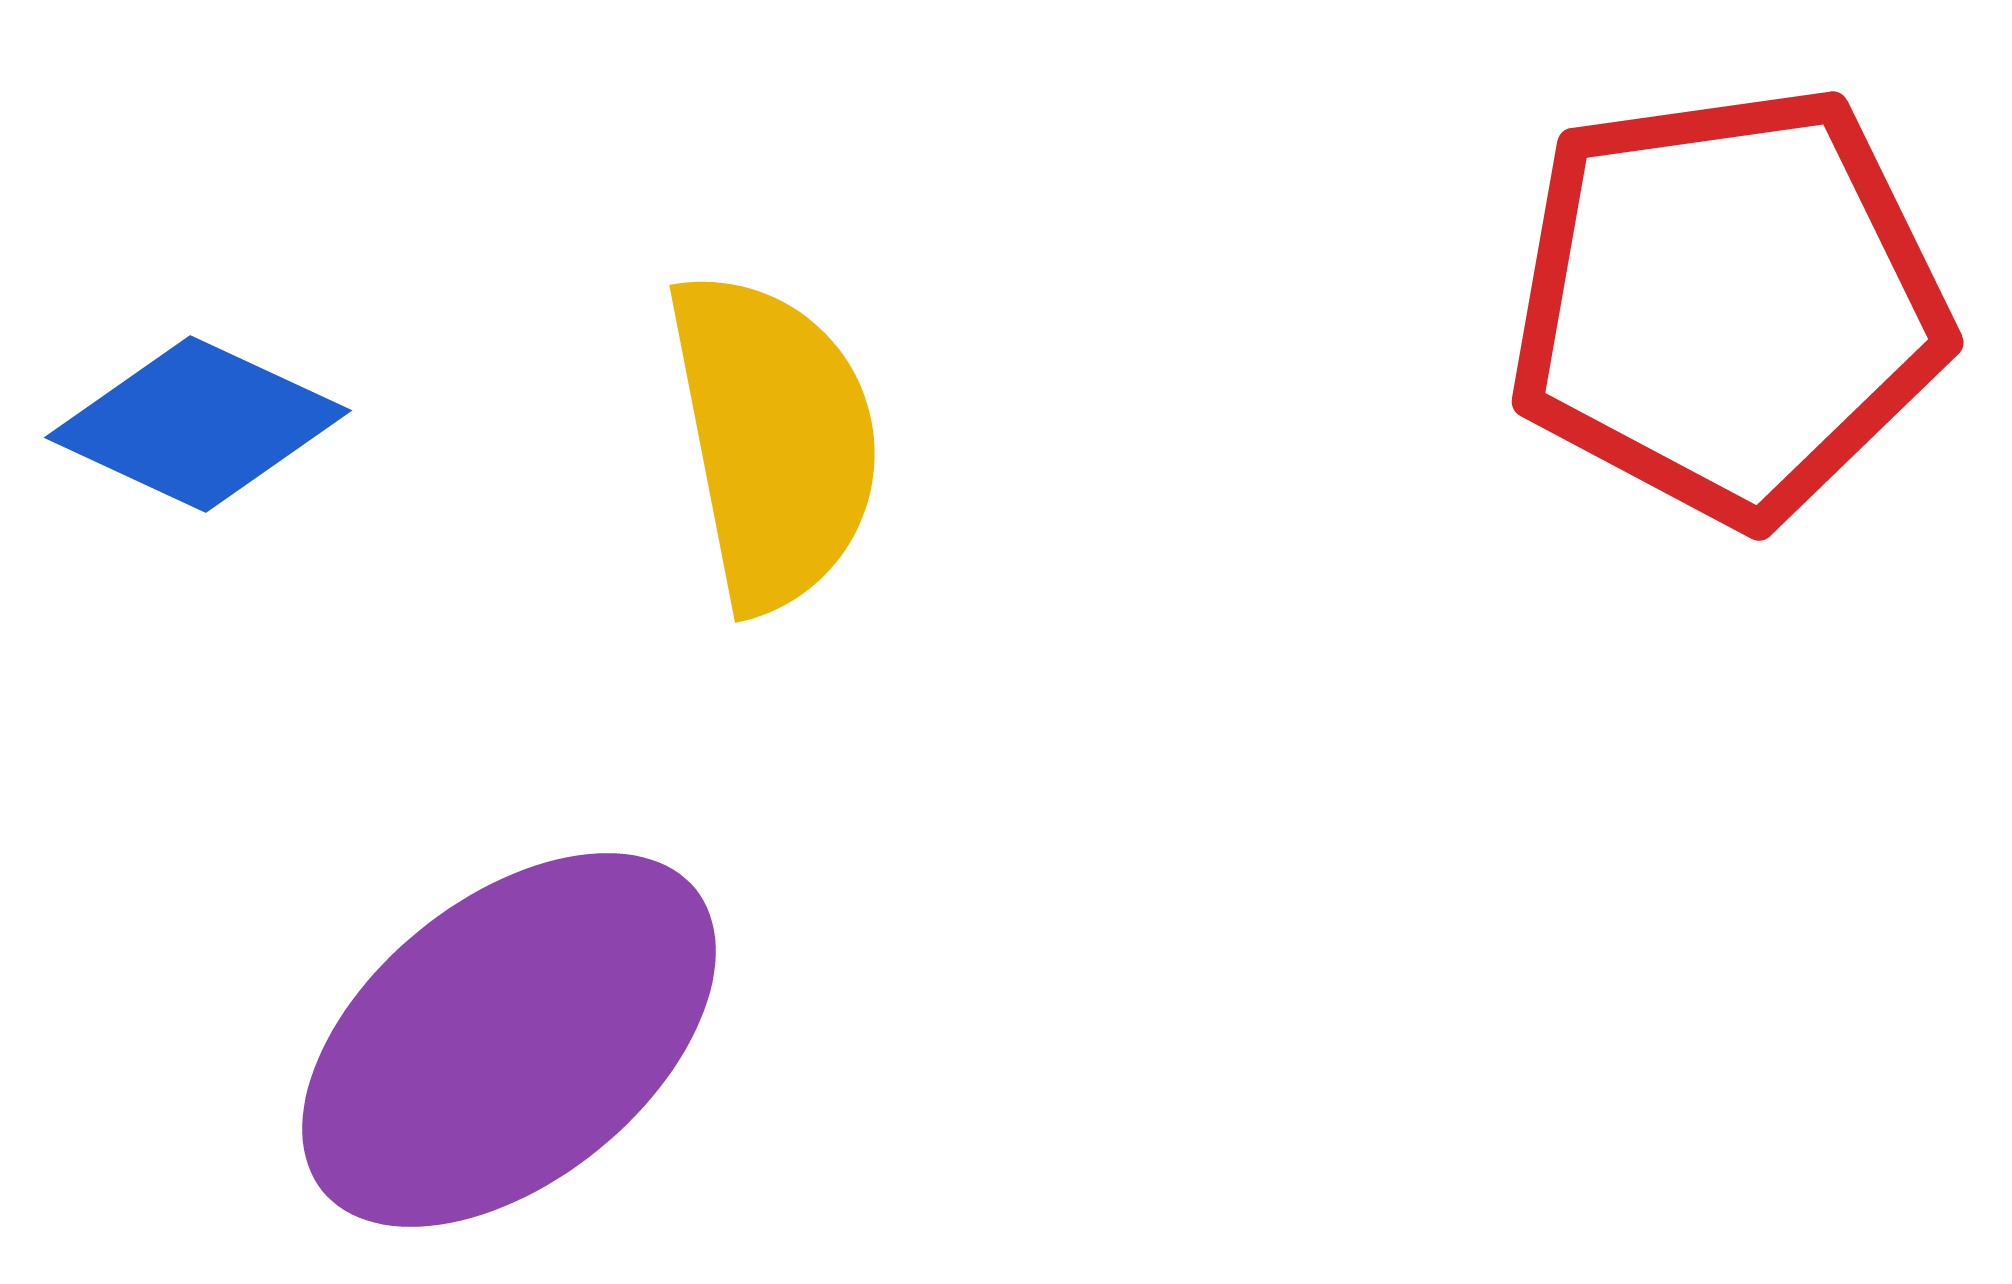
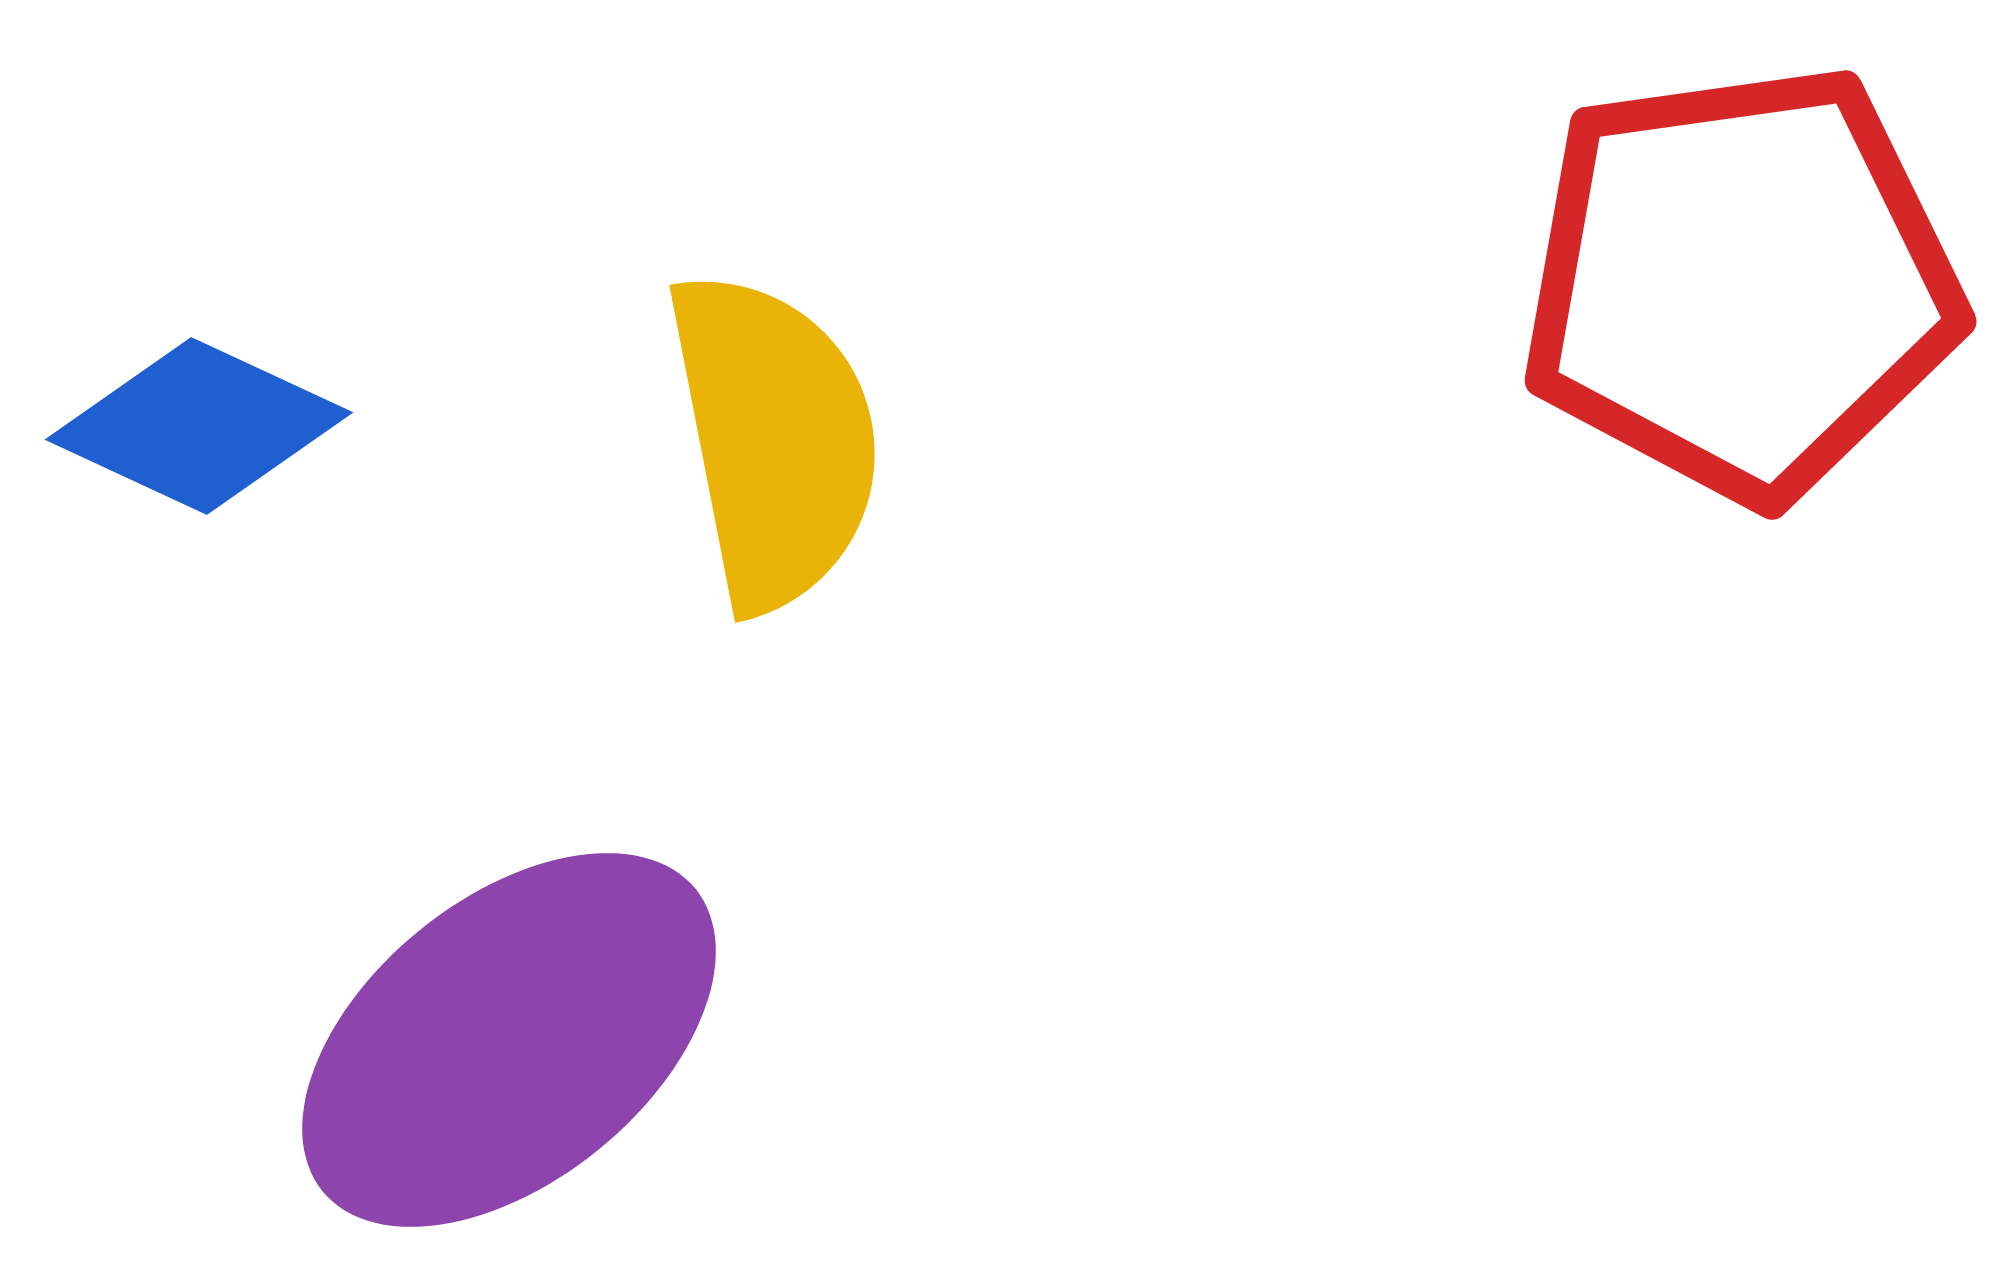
red pentagon: moved 13 px right, 21 px up
blue diamond: moved 1 px right, 2 px down
